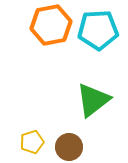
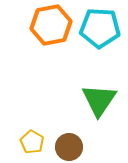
cyan pentagon: moved 2 px right, 2 px up; rotated 6 degrees clockwise
green triangle: moved 6 px right; rotated 18 degrees counterclockwise
yellow pentagon: rotated 25 degrees counterclockwise
